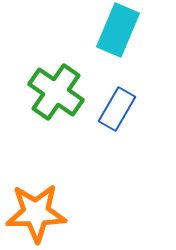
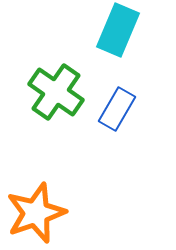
orange star: rotated 18 degrees counterclockwise
